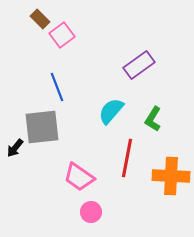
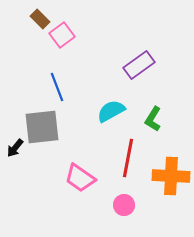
cyan semicircle: rotated 20 degrees clockwise
red line: moved 1 px right
pink trapezoid: moved 1 px right, 1 px down
pink circle: moved 33 px right, 7 px up
